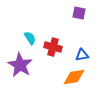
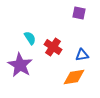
red cross: rotated 18 degrees clockwise
